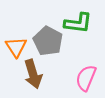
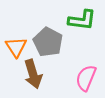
green L-shape: moved 4 px right, 3 px up
gray pentagon: moved 1 px down
